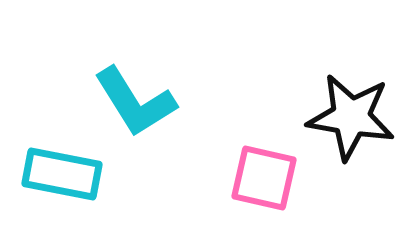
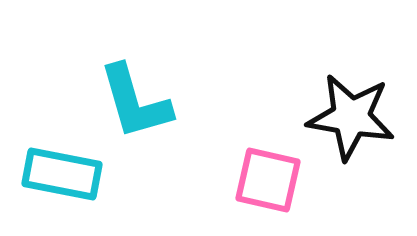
cyan L-shape: rotated 16 degrees clockwise
pink square: moved 4 px right, 2 px down
